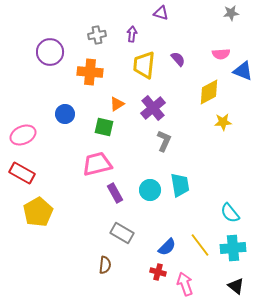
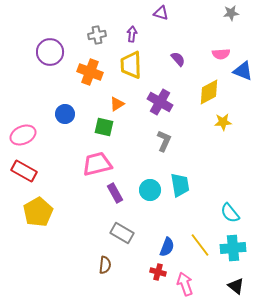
yellow trapezoid: moved 13 px left; rotated 8 degrees counterclockwise
orange cross: rotated 15 degrees clockwise
purple cross: moved 7 px right, 6 px up; rotated 20 degrees counterclockwise
red rectangle: moved 2 px right, 2 px up
blue semicircle: rotated 24 degrees counterclockwise
